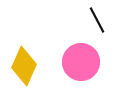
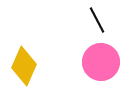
pink circle: moved 20 px right
